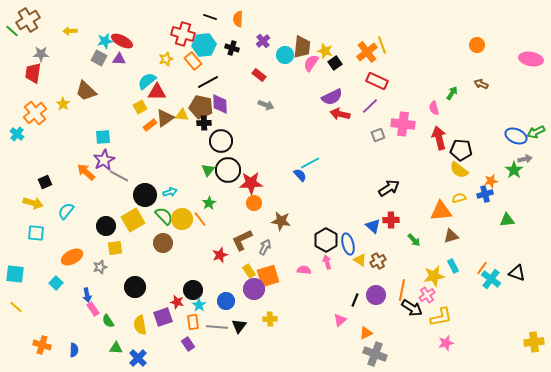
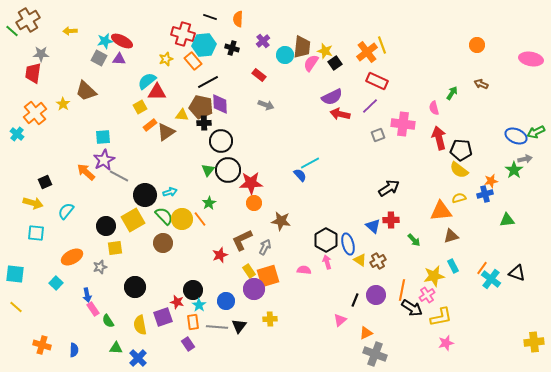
brown triangle at (165, 118): moved 1 px right, 14 px down
